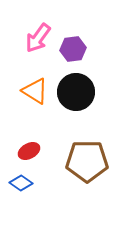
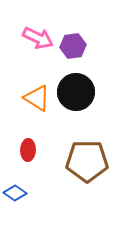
pink arrow: rotated 100 degrees counterclockwise
purple hexagon: moved 3 px up
orange triangle: moved 2 px right, 7 px down
red ellipse: moved 1 px left, 1 px up; rotated 60 degrees counterclockwise
blue diamond: moved 6 px left, 10 px down
